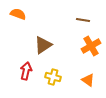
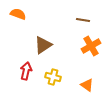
orange triangle: moved 1 px left, 5 px down
